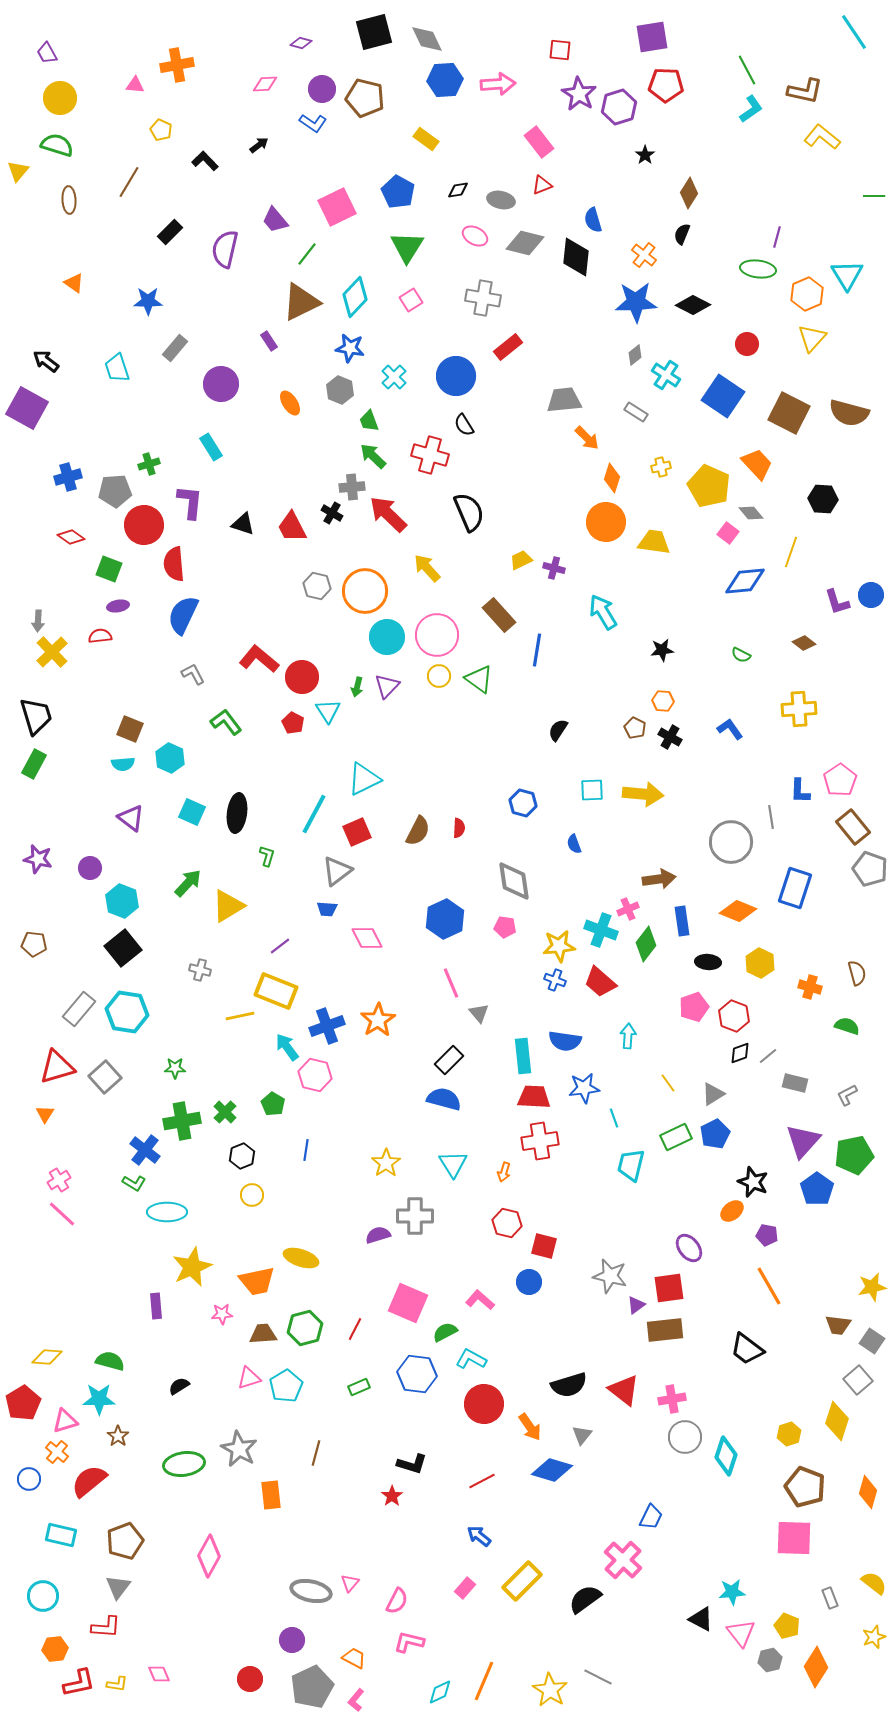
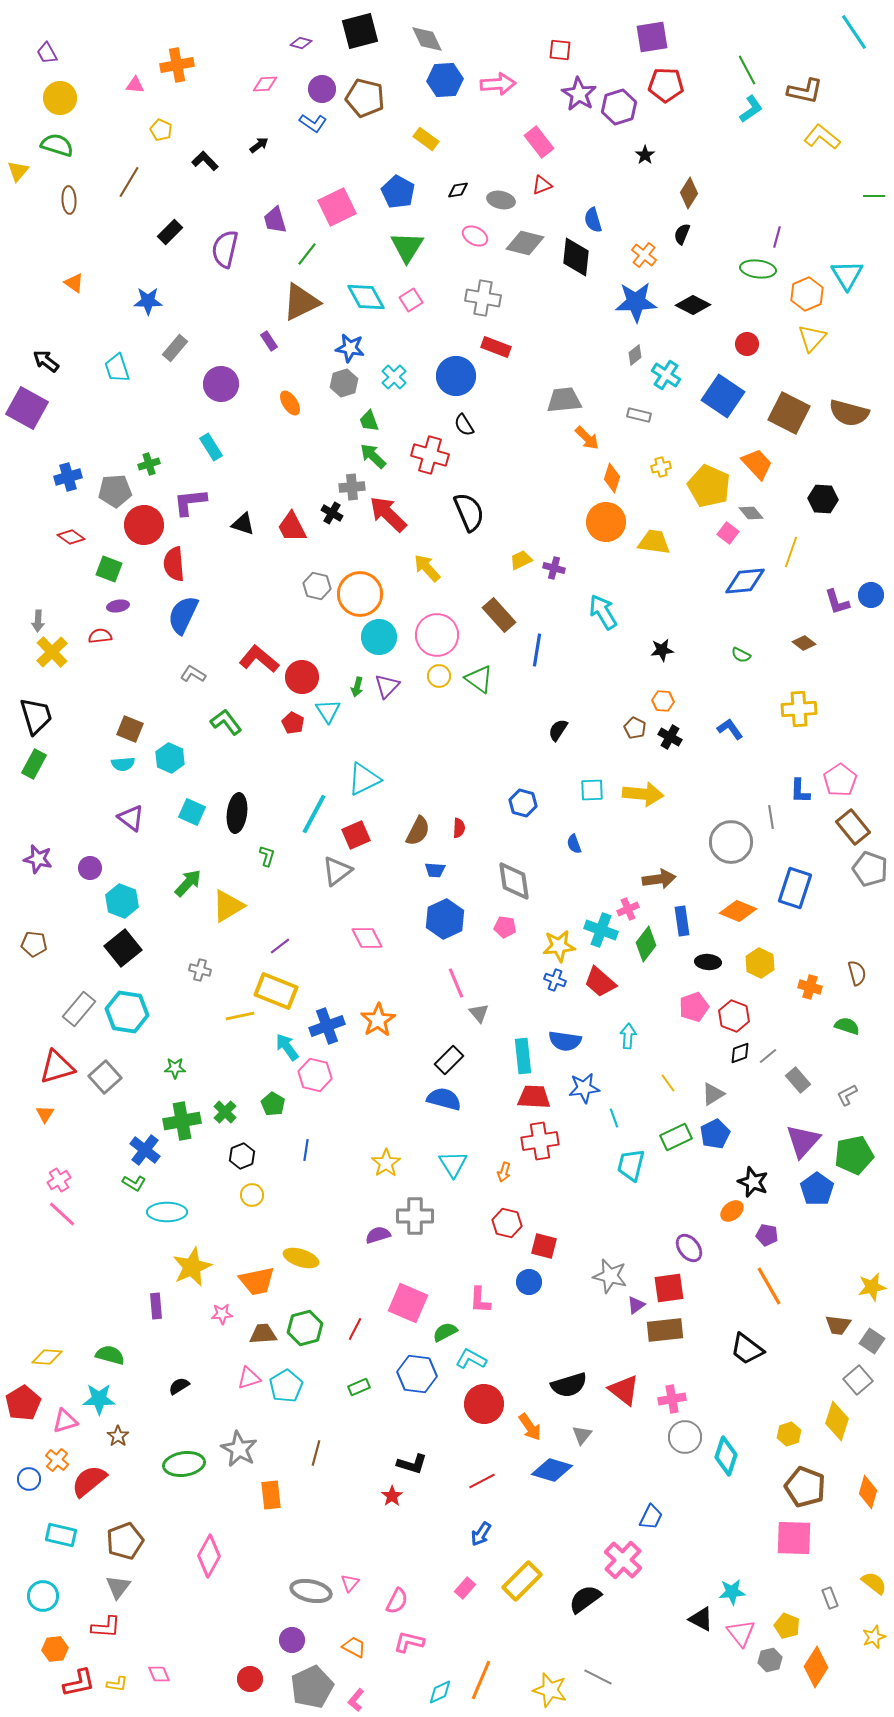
black square at (374, 32): moved 14 px left, 1 px up
purple trapezoid at (275, 220): rotated 24 degrees clockwise
cyan diamond at (355, 297): moved 11 px right; rotated 72 degrees counterclockwise
red rectangle at (508, 347): moved 12 px left; rotated 60 degrees clockwise
gray hexagon at (340, 390): moved 4 px right, 7 px up; rotated 20 degrees clockwise
gray rectangle at (636, 412): moved 3 px right, 3 px down; rotated 20 degrees counterclockwise
purple L-shape at (190, 502): rotated 102 degrees counterclockwise
orange circle at (365, 591): moved 5 px left, 3 px down
cyan circle at (387, 637): moved 8 px left
gray L-shape at (193, 674): rotated 30 degrees counterclockwise
red square at (357, 832): moved 1 px left, 3 px down
blue trapezoid at (327, 909): moved 108 px right, 39 px up
pink line at (451, 983): moved 5 px right
gray rectangle at (795, 1083): moved 3 px right, 3 px up; rotated 35 degrees clockwise
pink L-shape at (480, 1300): rotated 128 degrees counterclockwise
green semicircle at (110, 1361): moved 6 px up
orange cross at (57, 1452): moved 8 px down
blue arrow at (479, 1536): moved 2 px right, 2 px up; rotated 95 degrees counterclockwise
orange trapezoid at (354, 1658): moved 11 px up
orange line at (484, 1681): moved 3 px left, 1 px up
yellow star at (550, 1690): rotated 16 degrees counterclockwise
